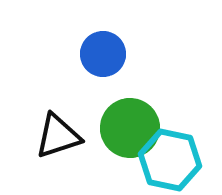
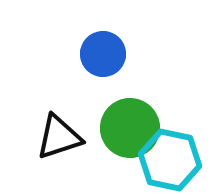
black triangle: moved 1 px right, 1 px down
